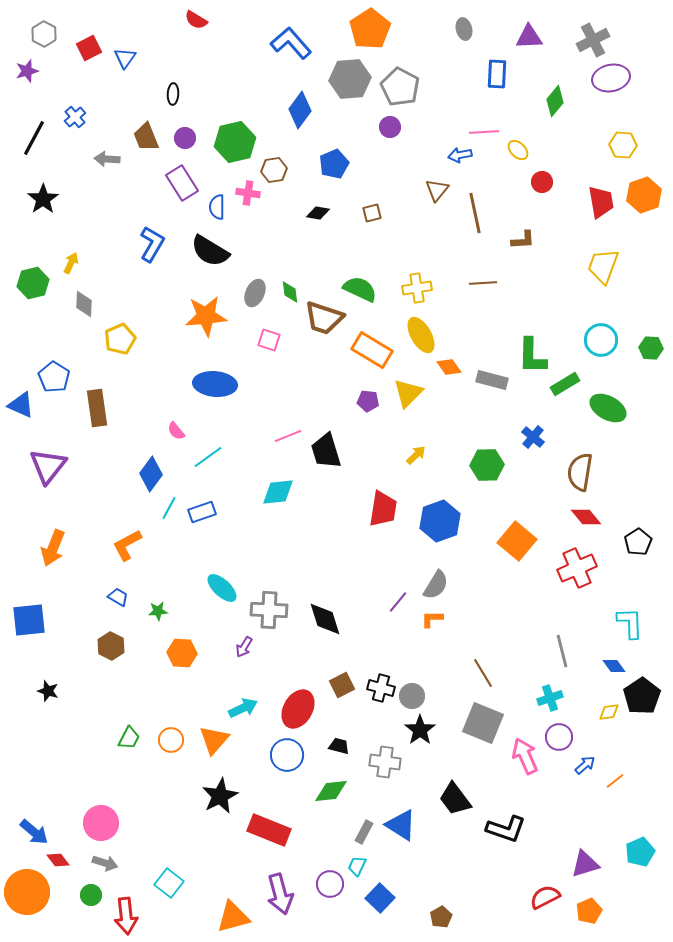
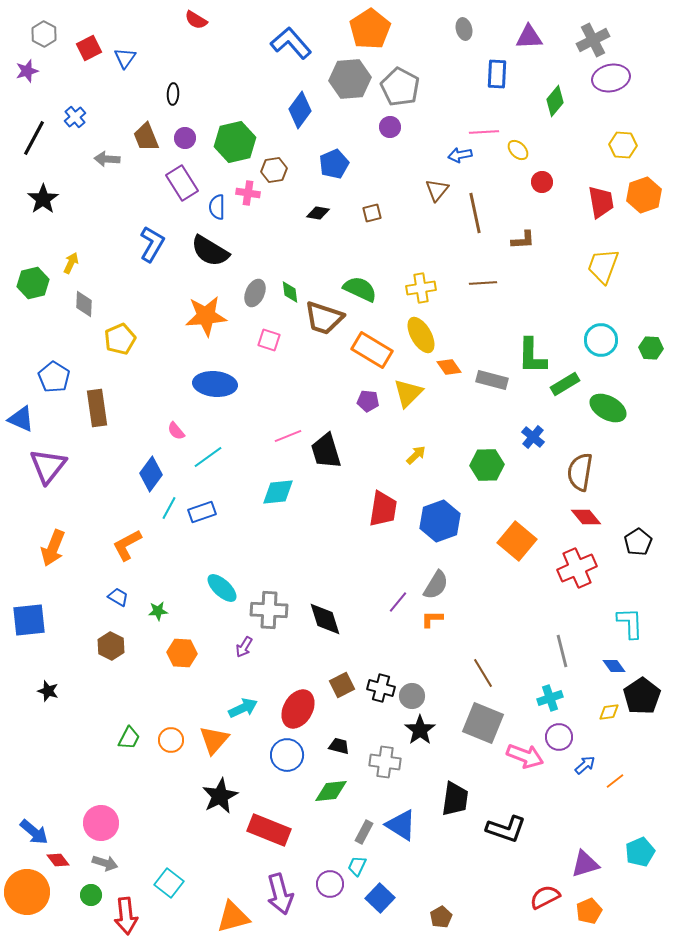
yellow cross at (417, 288): moved 4 px right
blue triangle at (21, 405): moved 14 px down
pink arrow at (525, 756): rotated 135 degrees clockwise
black trapezoid at (455, 799): rotated 135 degrees counterclockwise
